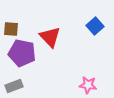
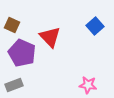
brown square: moved 1 px right, 4 px up; rotated 21 degrees clockwise
purple pentagon: rotated 12 degrees clockwise
gray rectangle: moved 1 px up
